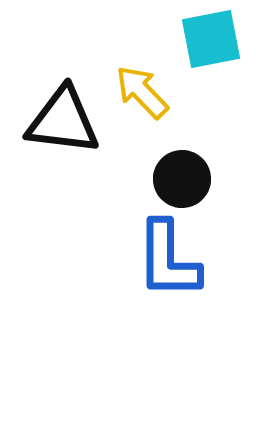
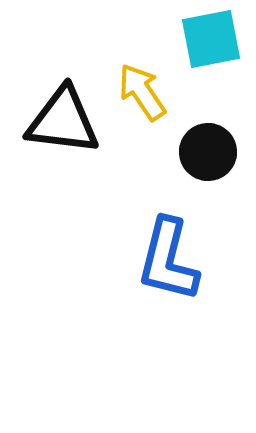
yellow arrow: rotated 10 degrees clockwise
black circle: moved 26 px right, 27 px up
blue L-shape: rotated 14 degrees clockwise
